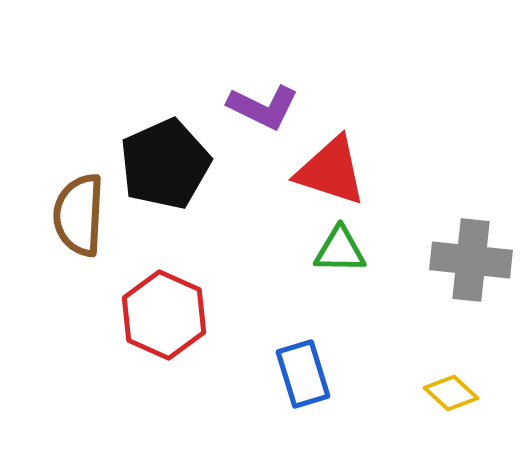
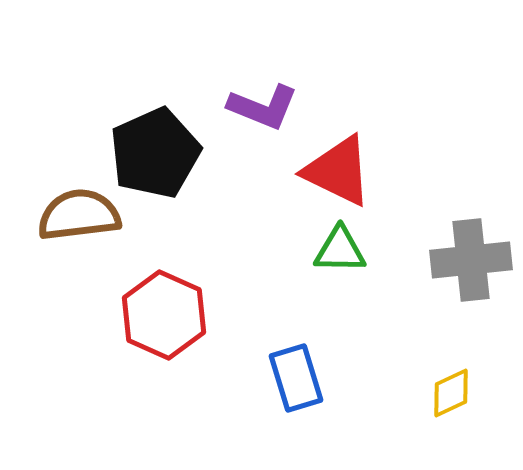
purple L-shape: rotated 4 degrees counterclockwise
black pentagon: moved 10 px left, 11 px up
red triangle: moved 7 px right; rotated 8 degrees clockwise
brown semicircle: rotated 80 degrees clockwise
gray cross: rotated 12 degrees counterclockwise
blue rectangle: moved 7 px left, 4 px down
yellow diamond: rotated 68 degrees counterclockwise
